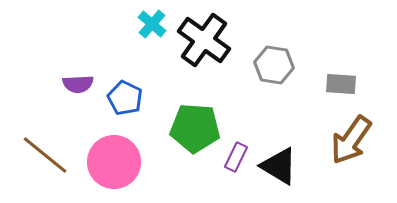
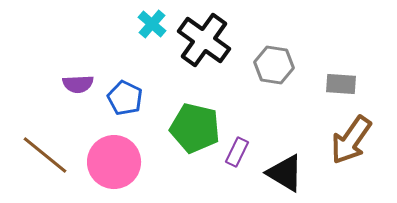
green pentagon: rotated 9 degrees clockwise
purple rectangle: moved 1 px right, 5 px up
black triangle: moved 6 px right, 7 px down
